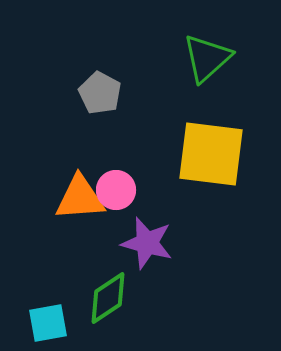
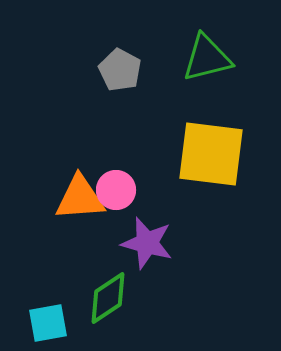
green triangle: rotated 28 degrees clockwise
gray pentagon: moved 20 px right, 23 px up
